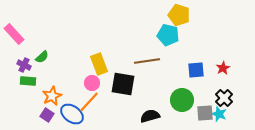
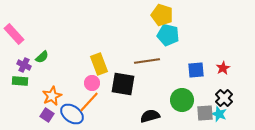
yellow pentagon: moved 17 px left
green rectangle: moved 8 px left
